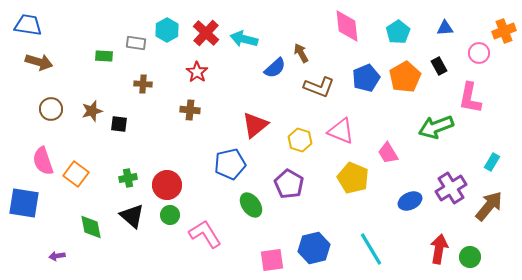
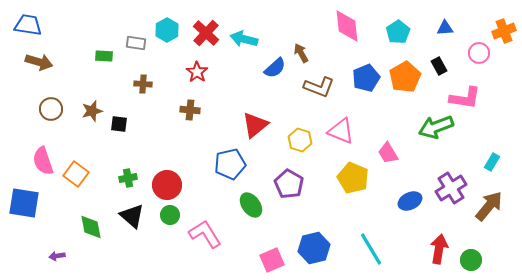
pink L-shape at (470, 98): moved 5 px left; rotated 92 degrees counterclockwise
green circle at (470, 257): moved 1 px right, 3 px down
pink square at (272, 260): rotated 15 degrees counterclockwise
